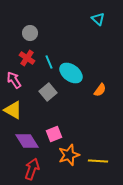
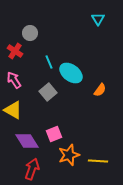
cyan triangle: rotated 16 degrees clockwise
red cross: moved 12 px left, 7 px up
